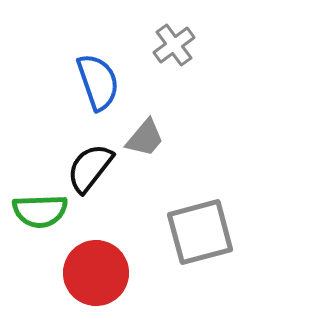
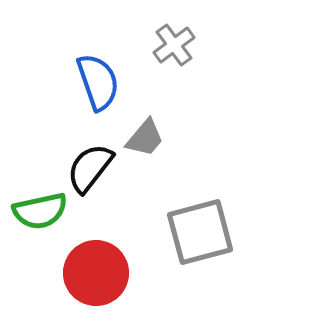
green semicircle: rotated 10 degrees counterclockwise
